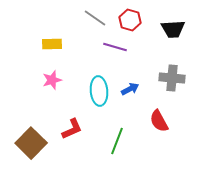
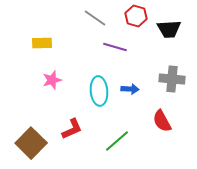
red hexagon: moved 6 px right, 4 px up
black trapezoid: moved 4 px left
yellow rectangle: moved 10 px left, 1 px up
gray cross: moved 1 px down
blue arrow: rotated 30 degrees clockwise
red semicircle: moved 3 px right
green line: rotated 28 degrees clockwise
